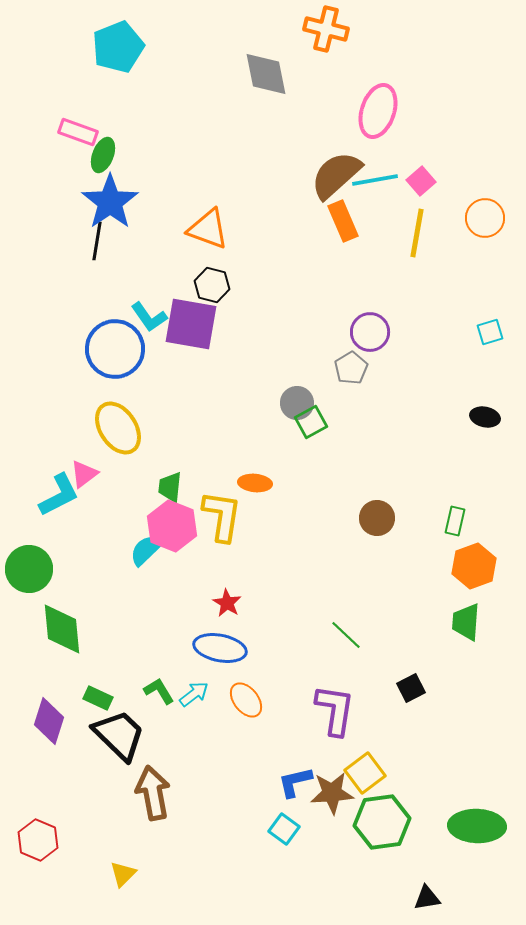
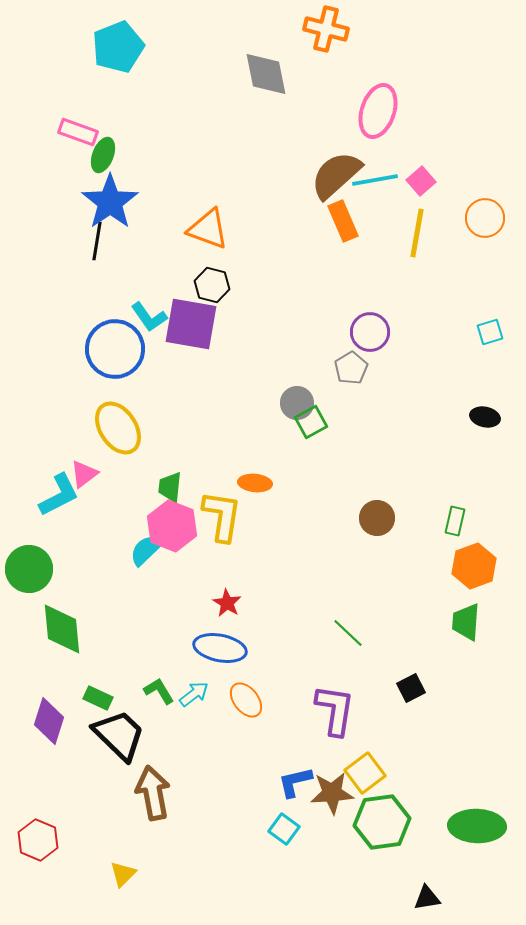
green line at (346, 635): moved 2 px right, 2 px up
